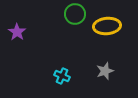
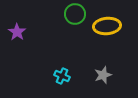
gray star: moved 2 px left, 4 px down
